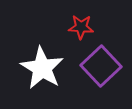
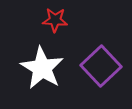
red star: moved 26 px left, 7 px up
